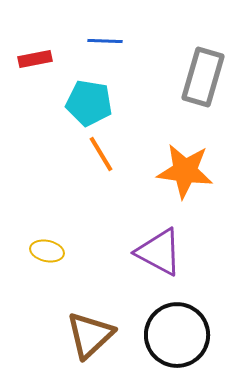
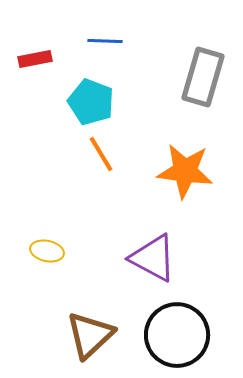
cyan pentagon: moved 2 px right, 1 px up; rotated 12 degrees clockwise
purple triangle: moved 6 px left, 6 px down
